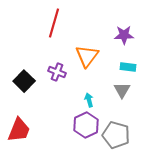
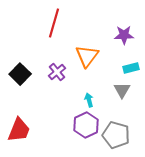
cyan rectangle: moved 3 px right, 1 px down; rotated 21 degrees counterclockwise
purple cross: rotated 30 degrees clockwise
black square: moved 4 px left, 7 px up
